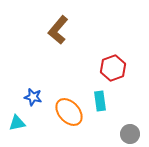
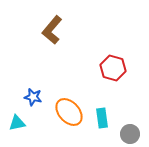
brown L-shape: moved 6 px left
red hexagon: rotated 25 degrees counterclockwise
cyan rectangle: moved 2 px right, 17 px down
